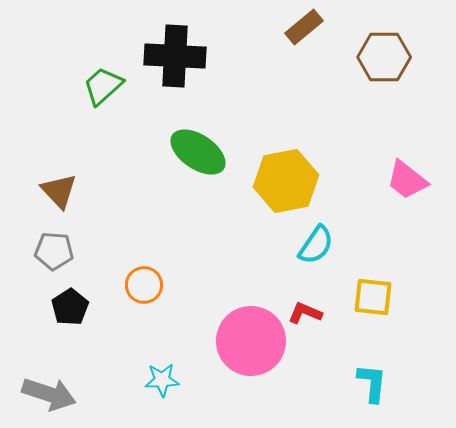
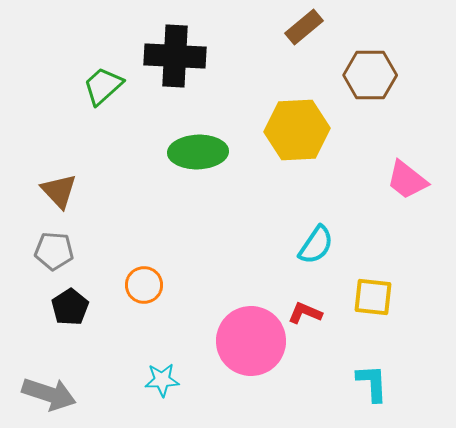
brown hexagon: moved 14 px left, 18 px down
green ellipse: rotated 36 degrees counterclockwise
yellow hexagon: moved 11 px right, 51 px up; rotated 8 degrees clockwise
cyan L-shape: rotated 9 degrees counterclockwise
